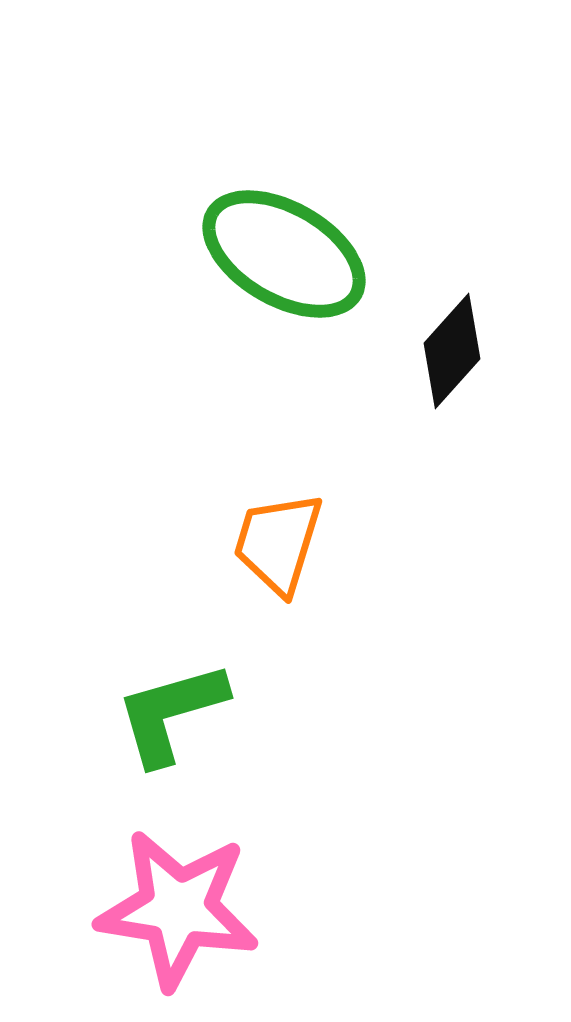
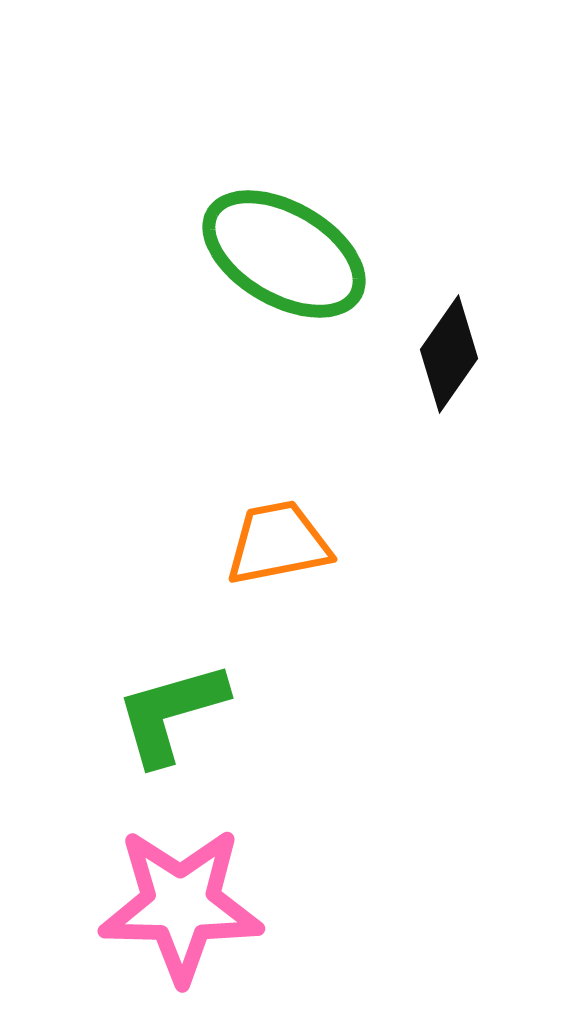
black diamond: moved 3 px left, 3 px down; rotated 7 degrees counterclockwise
orange trapezoid: rotated 62 degrees clockwise
pink star: moved 3 px right, 4 px up; rotated 8 degrees counterclockwise
